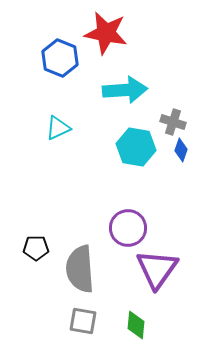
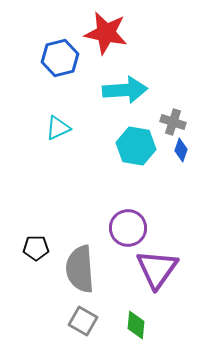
blue hexagon: rotated 24 degrees clockwise
cyan hexagon: moved 1 px up
gray square: rotated 20 degrees clockwise
